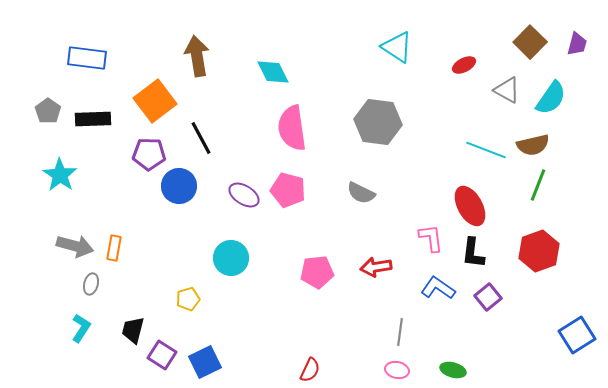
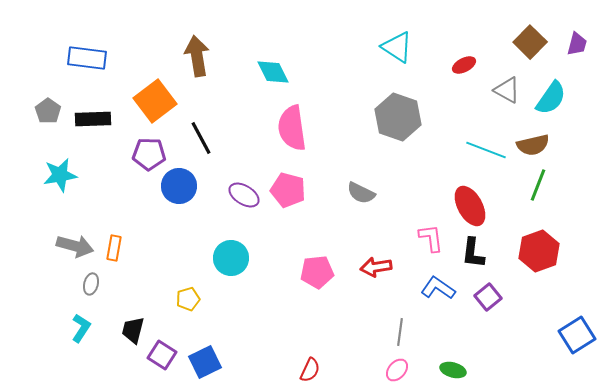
gray hexagon at (378, 122): moved 20 px right, 5 px up; rotated 12 degrees clockwise
cyan star at (60, 175): rotated 28 degrees clockwise
pink ellipse at (397, 370): rotated 60 degrees counterclockwise
